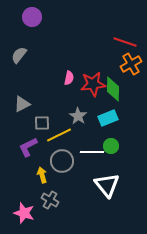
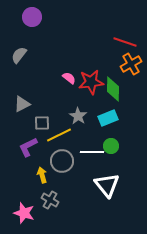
pink semicircle: rotated 64 degrees counterclockwise
red star: moved 2 px left, 2 px up
